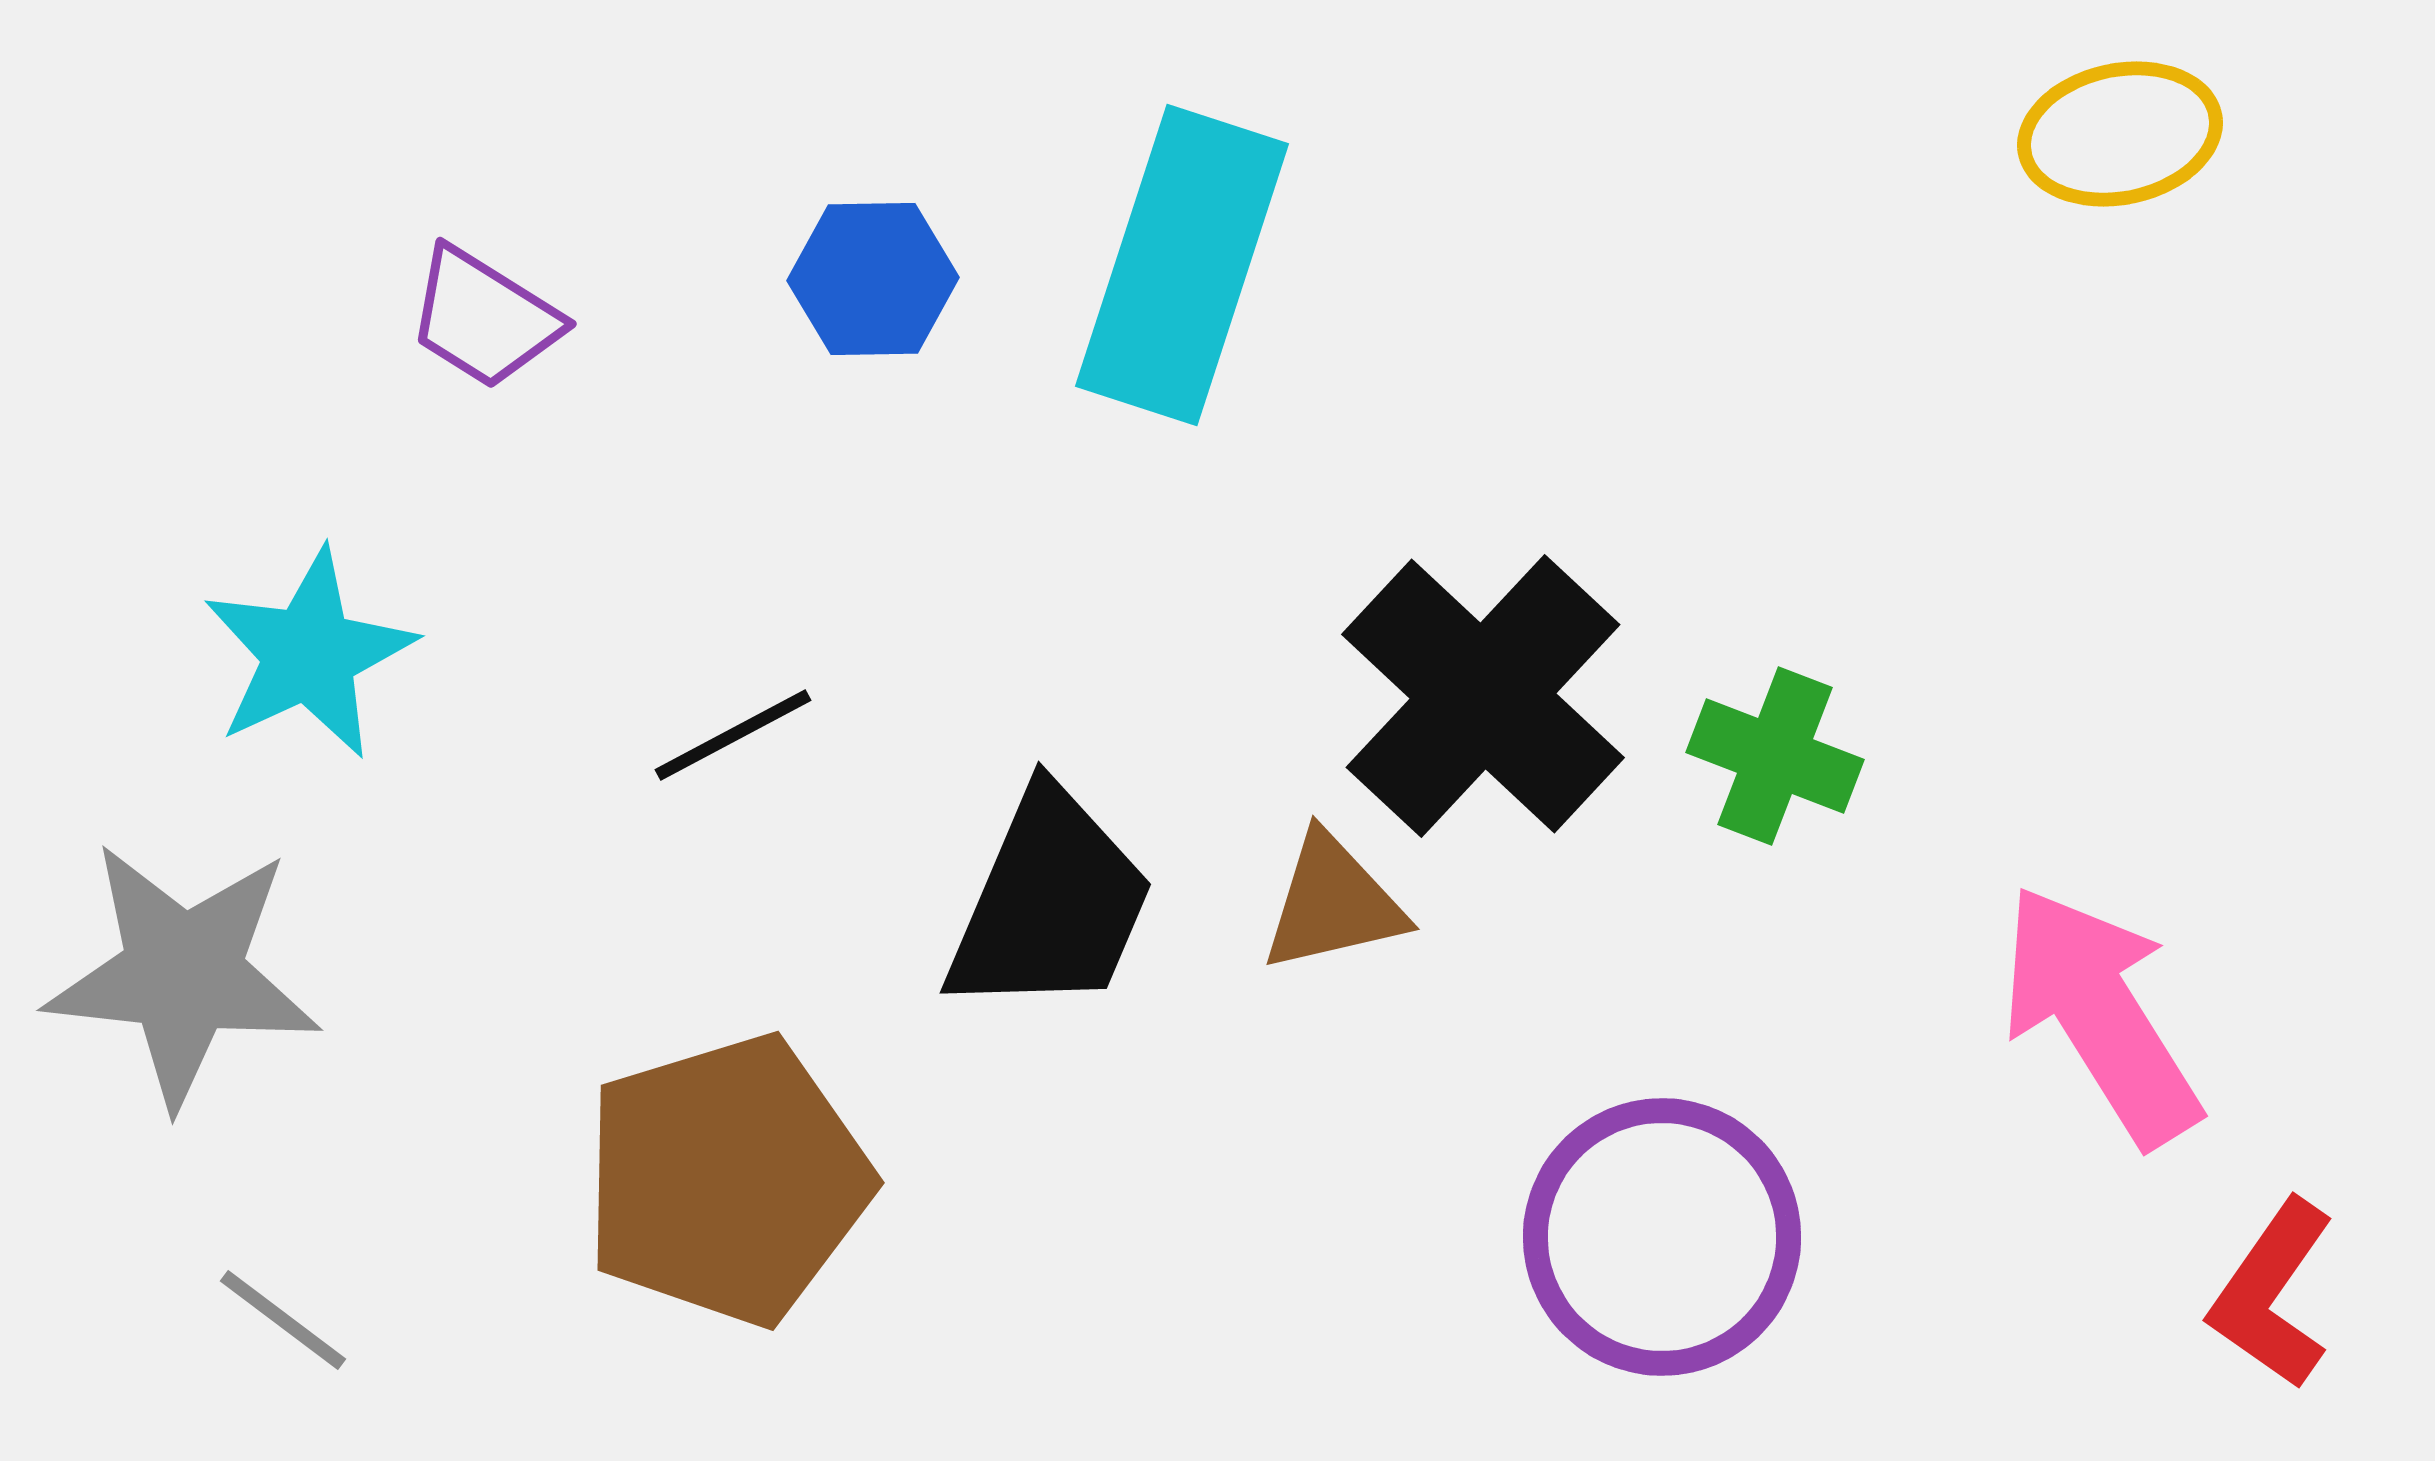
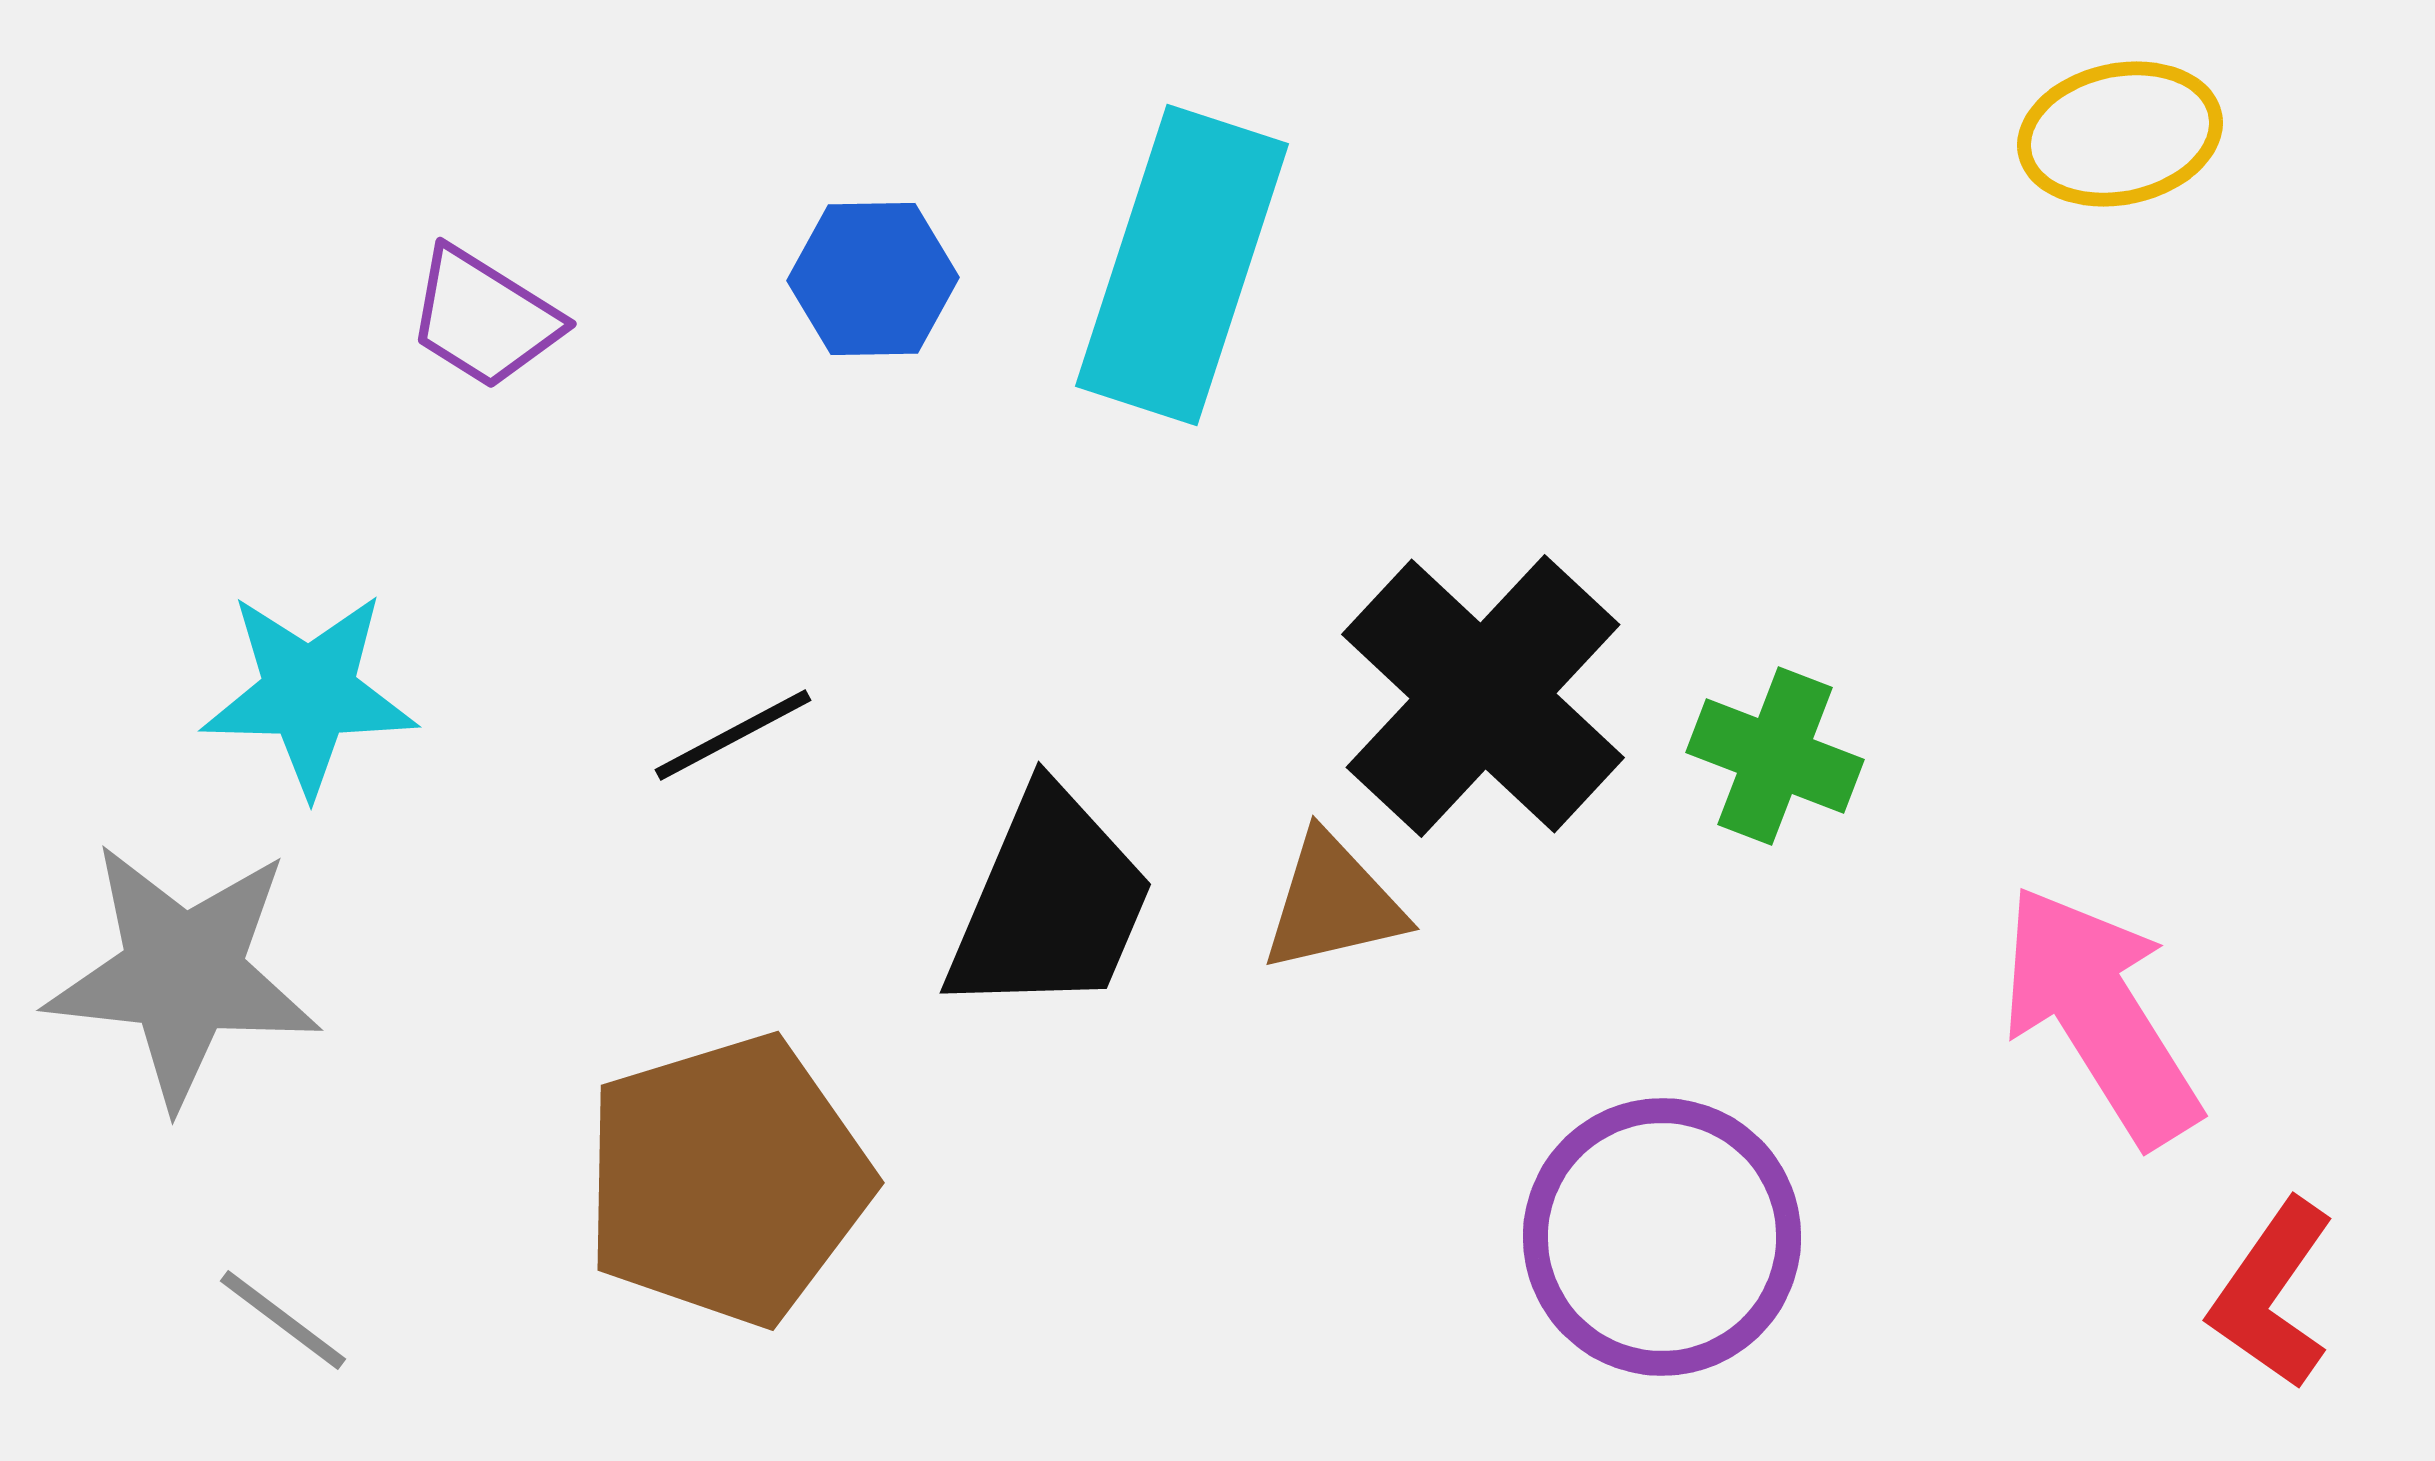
cyan star: moved 39 px down; rotated 26 degrees clockwise
